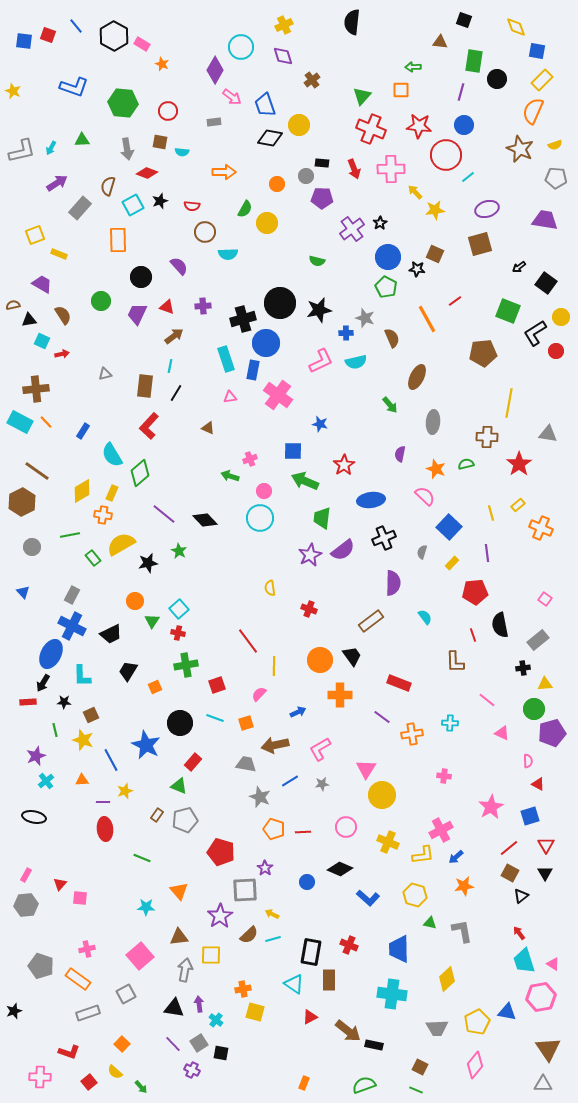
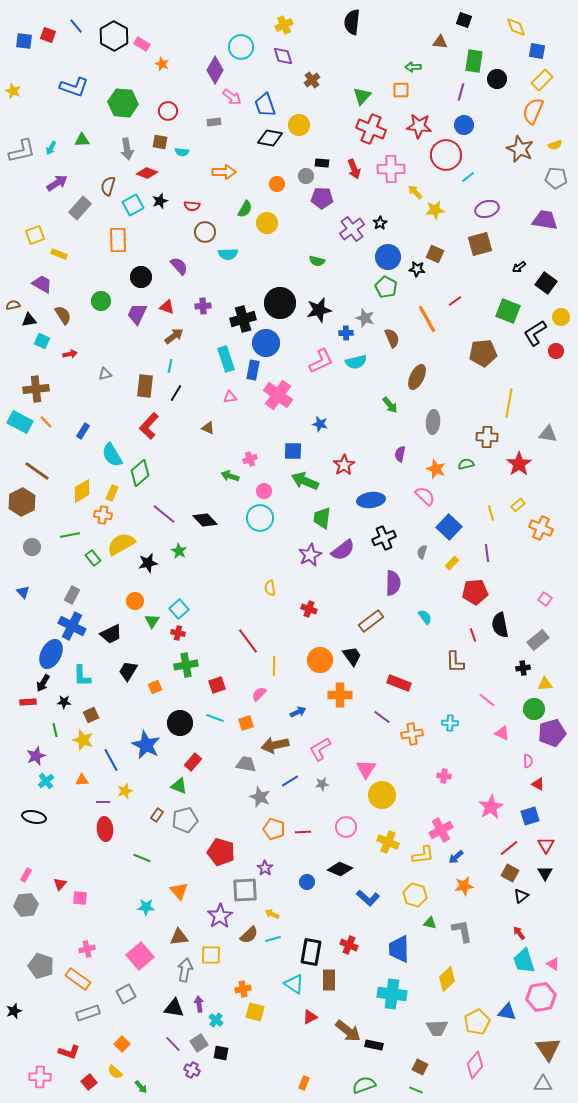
red arrow at (62, 354): moved 8 px right
